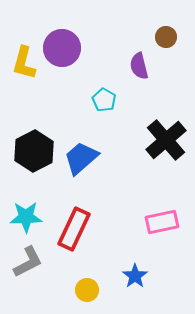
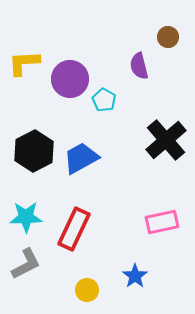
brown circle: moved 2 px right
purple circle: moved 8 px right, 31 px down
yellow L-shape: rotated 72 degrees clockwise
blue trapezoid: rotated 12 degrees clockwise
gray L-shape: moved 2 px left, 2 px down
